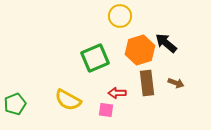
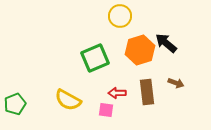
brown rectangle: moved 9 px down
